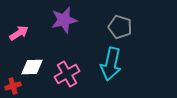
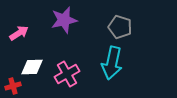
cyan arrow: moved 1 px right, 1 px up
